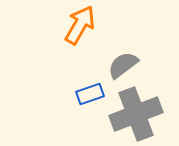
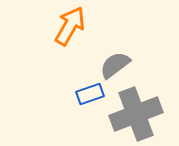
orange arrow: moved 10 px left, 1 px down
gray semicircle: moved 8 px left
